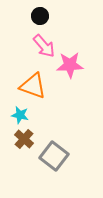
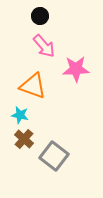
pink star: moved 6 px right, 4 px down
